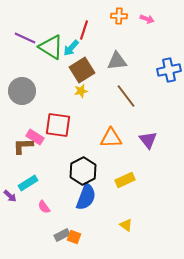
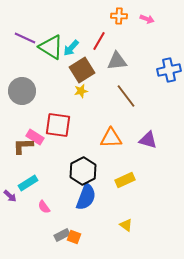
red line: moved 15 px right, 11 px down; rotated 12 degrees clockwise
purple triangle: rotated 36 degrees counterclockwise
